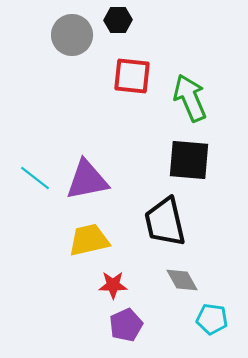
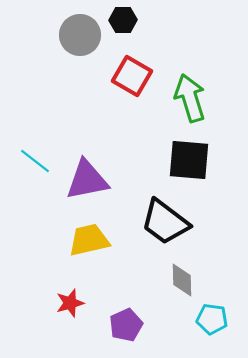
black hexagon: moved 5 px right
gray circle: moved 8 px right
red square: rotated 24 degrees clockwise
green arrow: rotated 6 degrees clockwise
cyan line: moved 17 px up
black trapezoid: rotated 40 degrees counterclockwise
gray diamond: rotated 28 degrees clockwise
red star: moved 43 px left, 18 px down; rotated 16 degrees counterclockwise
